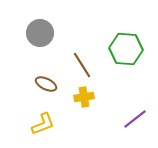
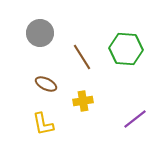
brown line: moved 8 px up
yellow cross: moved 1 px left, 4 px down
yellow L-shape: rotated 100 degrees clockwise
